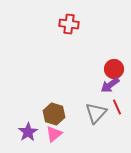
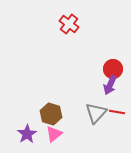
red cross: rotated 30 degrees clockwise
red circle: moved 1 px left
purple arrow: rotated 30 degrees counterclockwise
red line: moved 5 px down; rotated 56 degrees counterclockwise
brown hexagon: moved 3 px left
purple star: moved 1 px left, 2 px down
